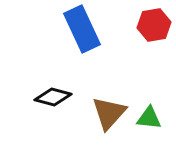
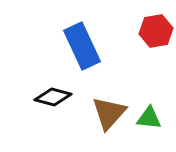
red hexagon: moved 2 px right, 6 px down
blue rectangle: moved 17 px down
